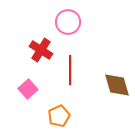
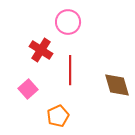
orange pentagon: moved 1 px left
